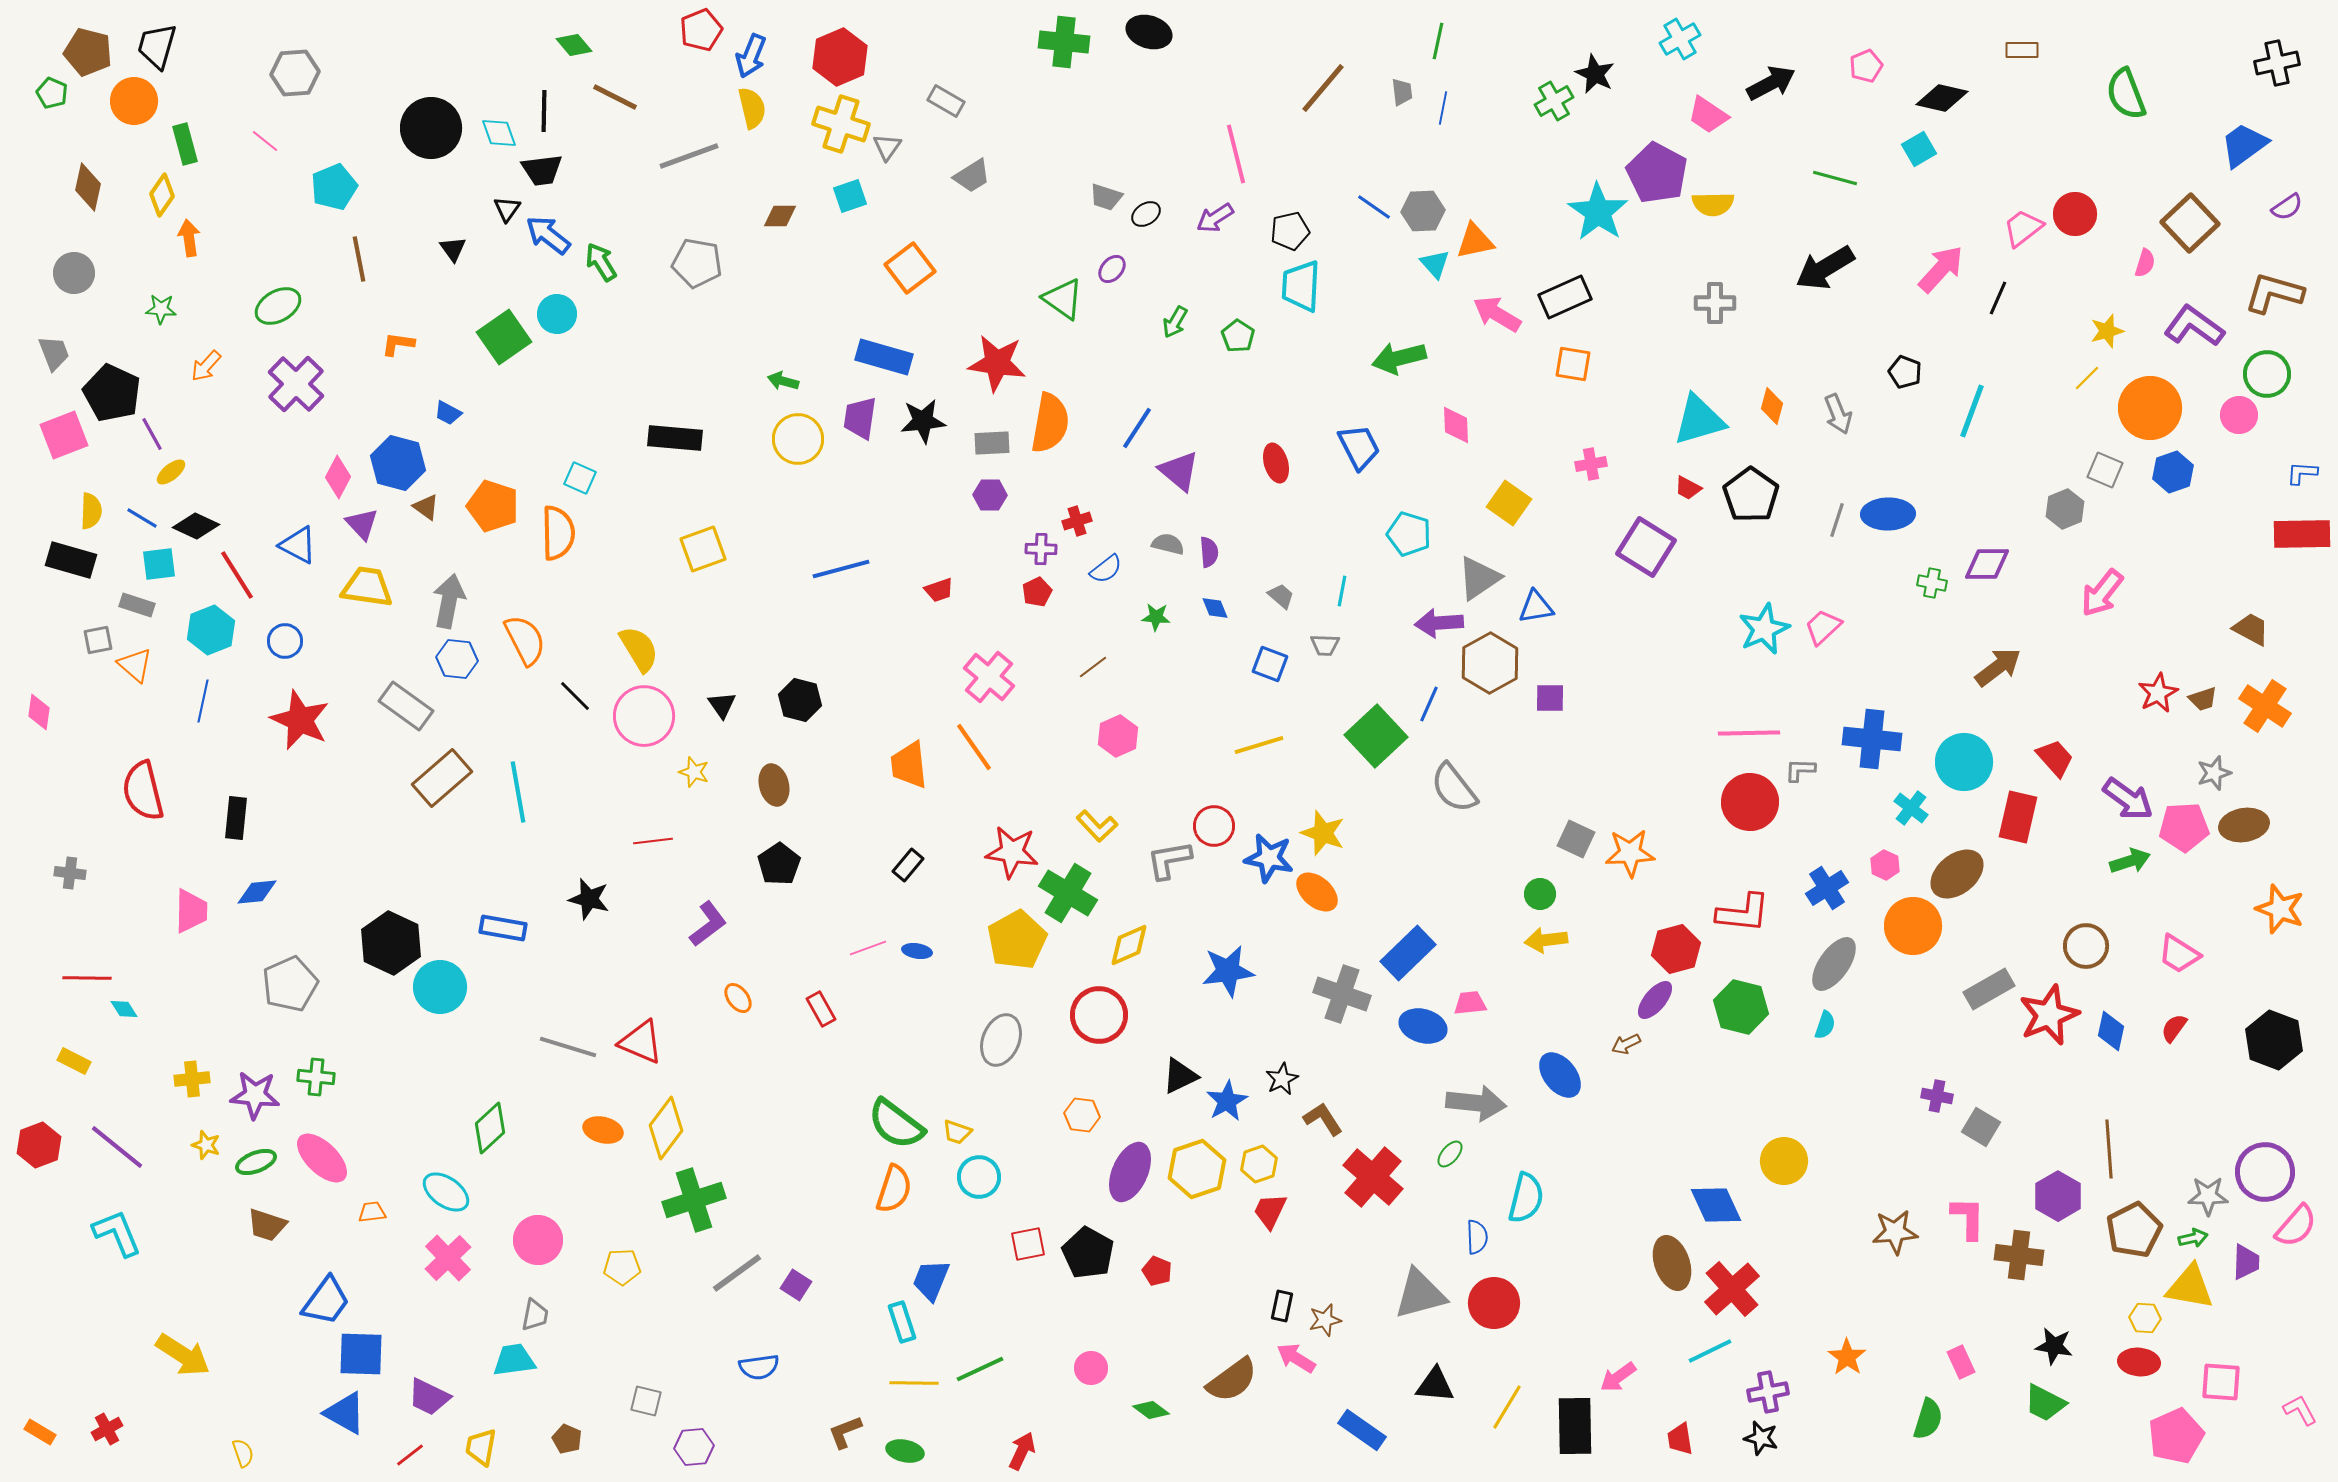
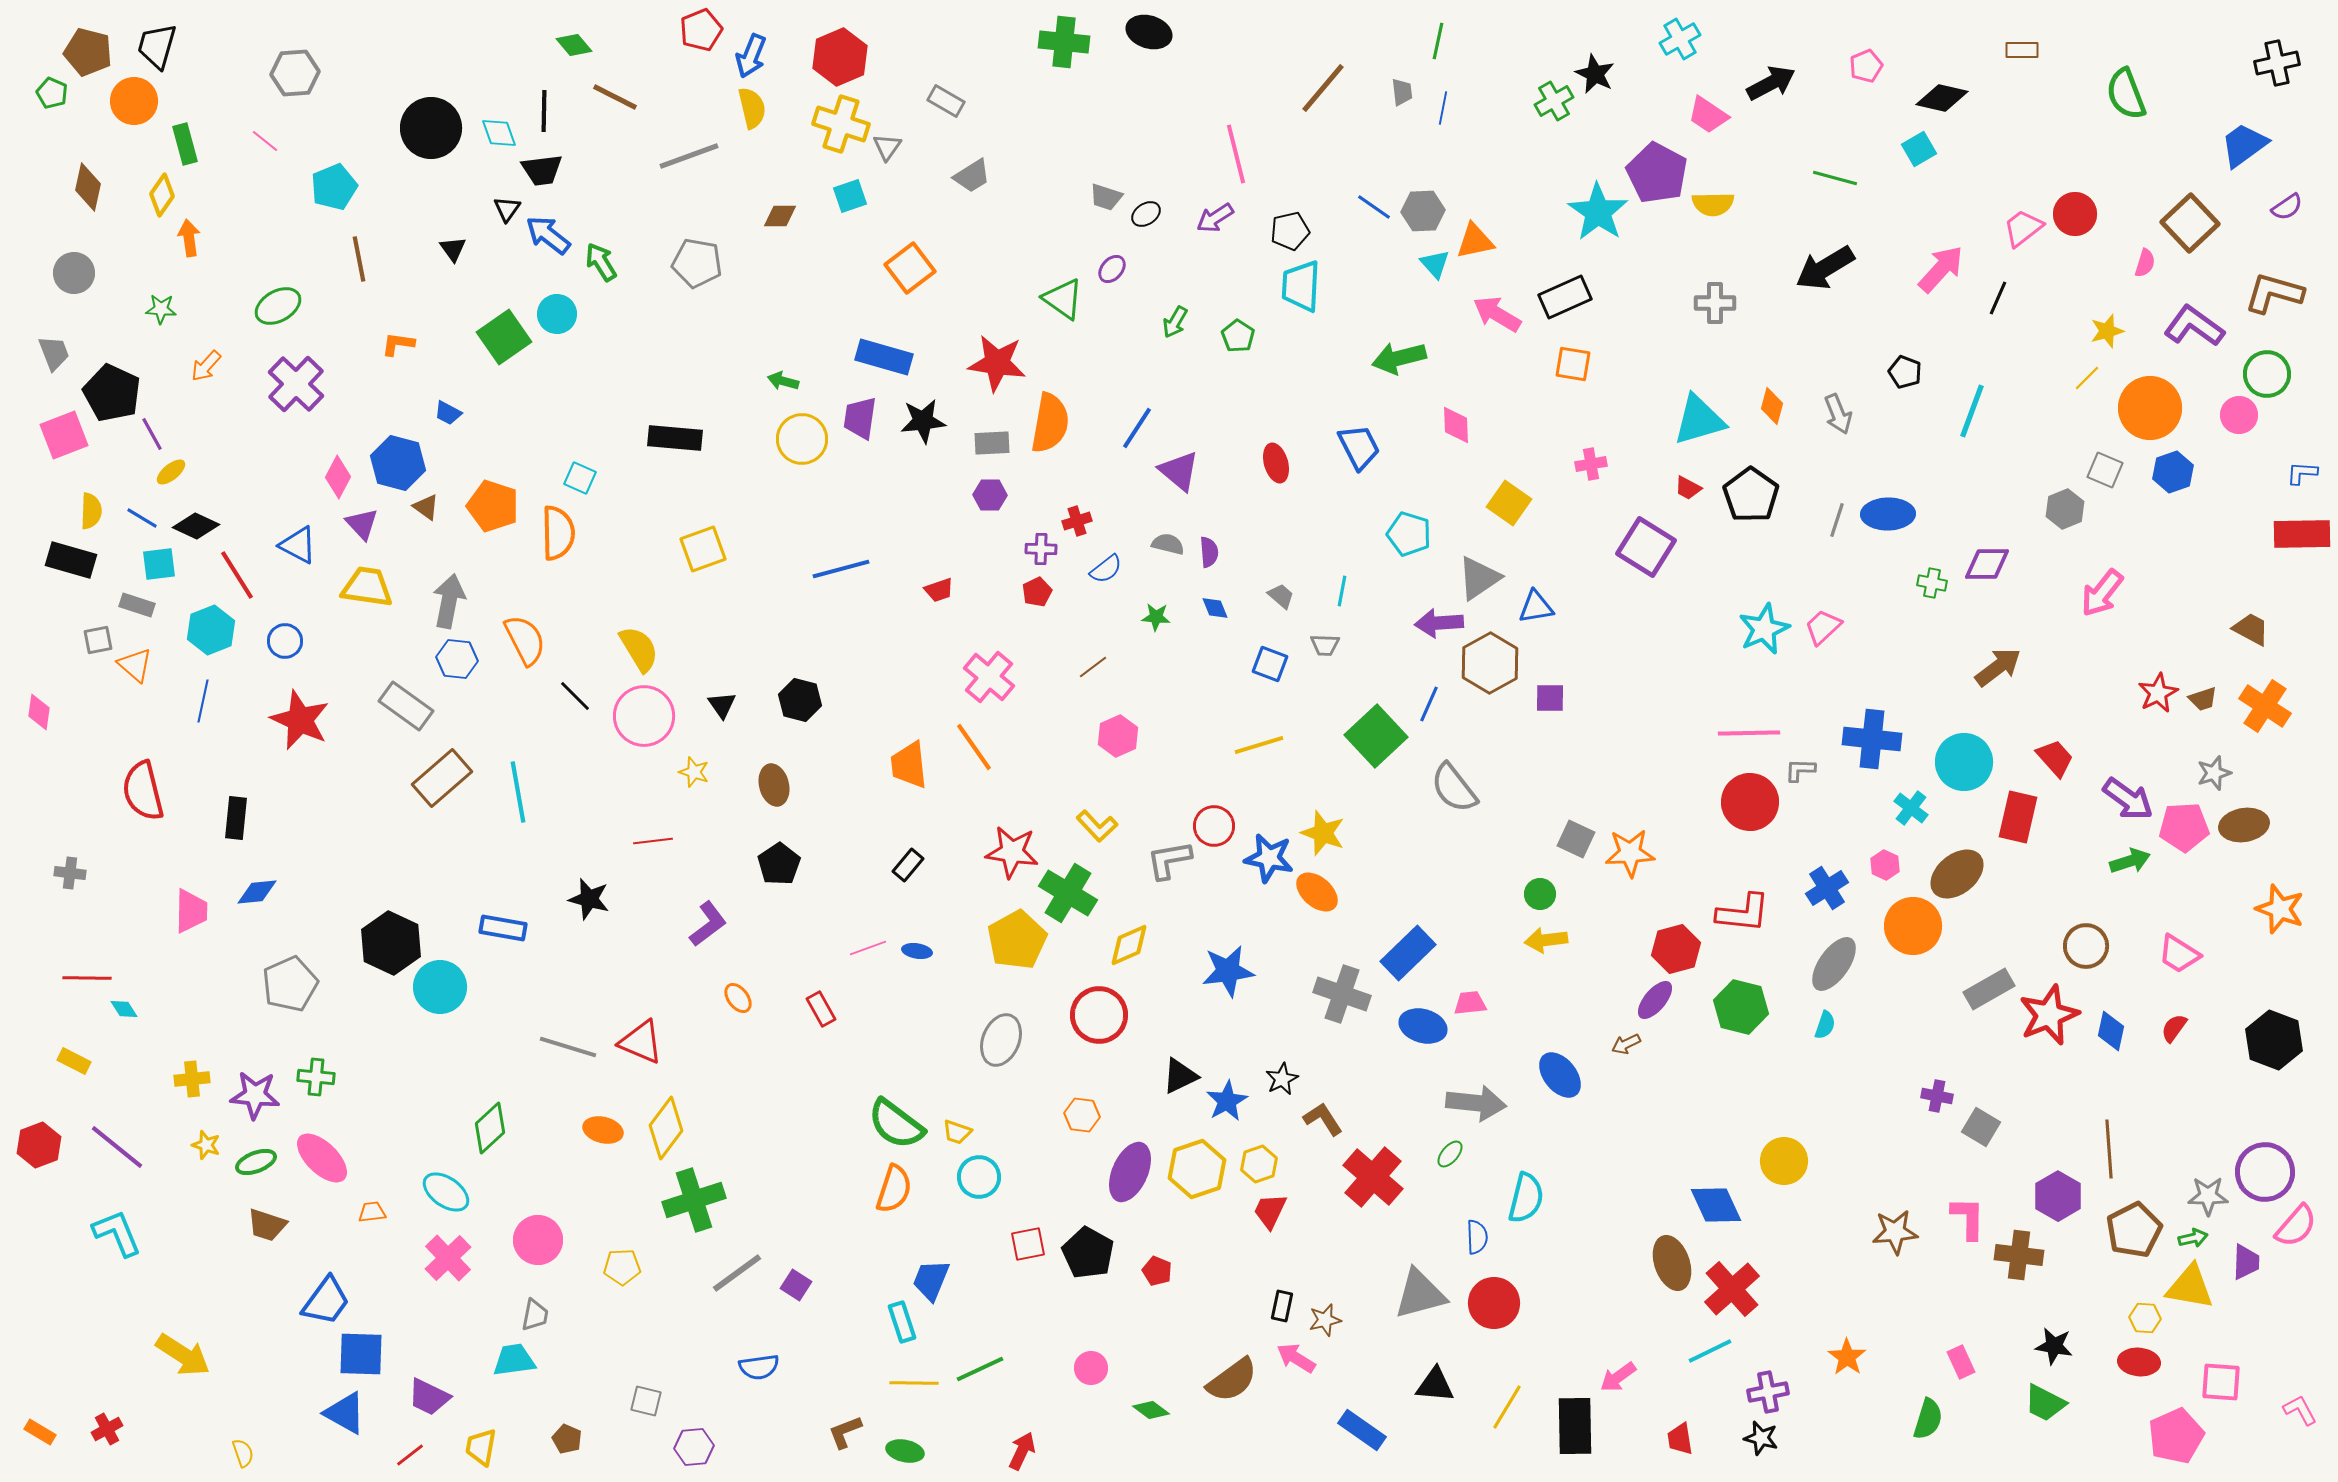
yellow circle at (798, 439): moved 4 px right
